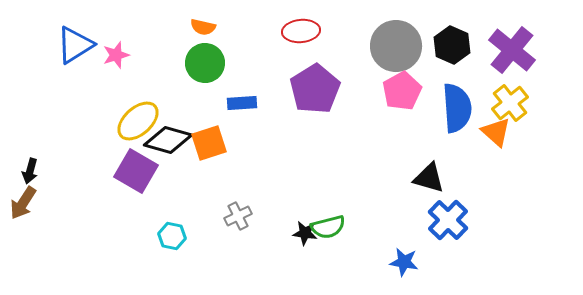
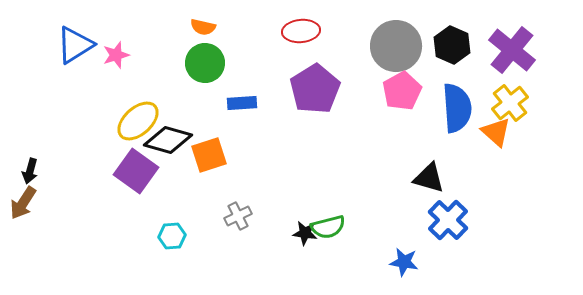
orange square: moved 12 px down
purple square: rotated 6 degrees clockwise
cyan hexagon: rotated 16 degrees counterclockwise
